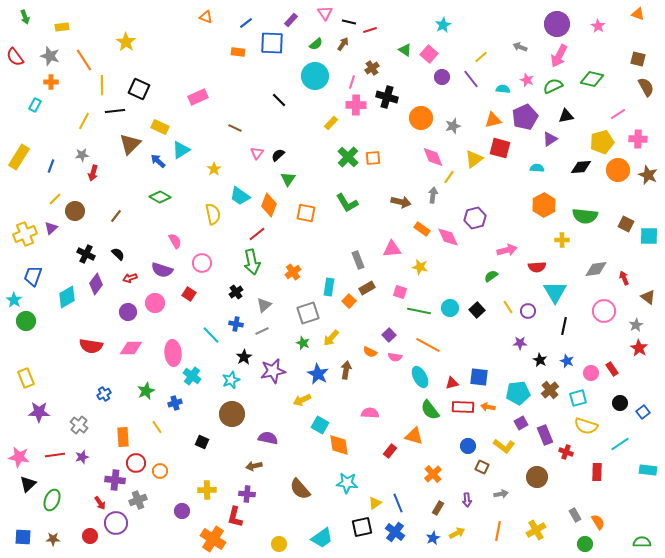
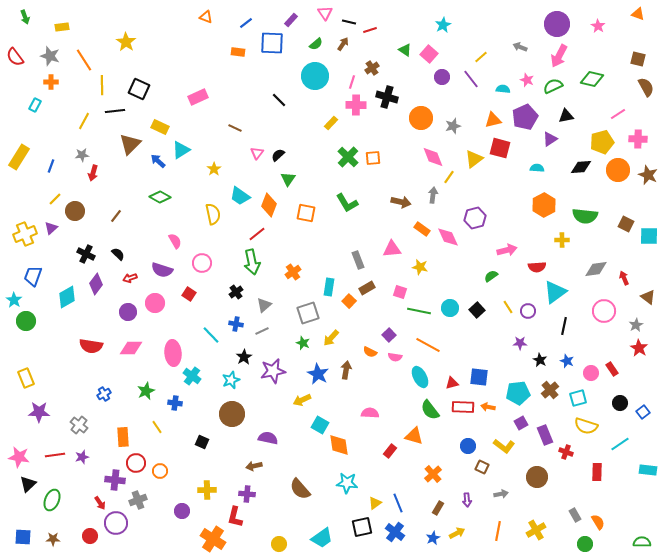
cyan triangle at (555, 292): rotated 25 degrees clockwise
blue cross at (175, 403): rotated 24 degrees clockwise
